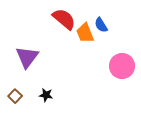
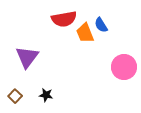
red semicircle: rotated 130 degrees clockwise
pink circle: moved 2 px right, 1 px down
